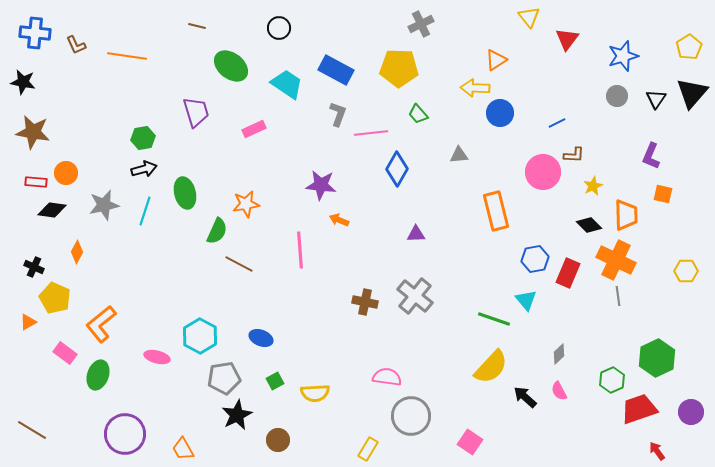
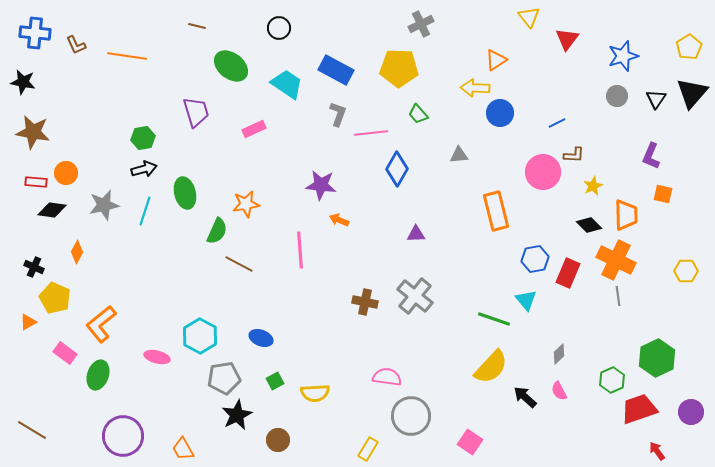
purple circle at (125, 434): moved 2 px left, 2 px down
